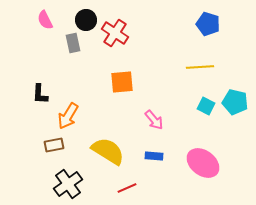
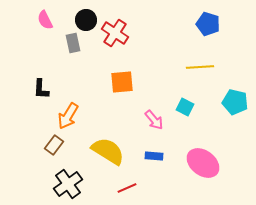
black L-shape: moved 1 px right, 5 px up
cyan square: moved 21 px left, 1 px down
brown rectangle: rotated 42 degrees counterclockwise
